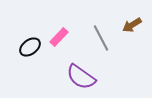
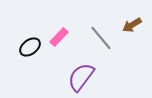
gray line: rotated 12 degrees counterclockwise
purple semicircle: rotated 92 degrees clockwise
